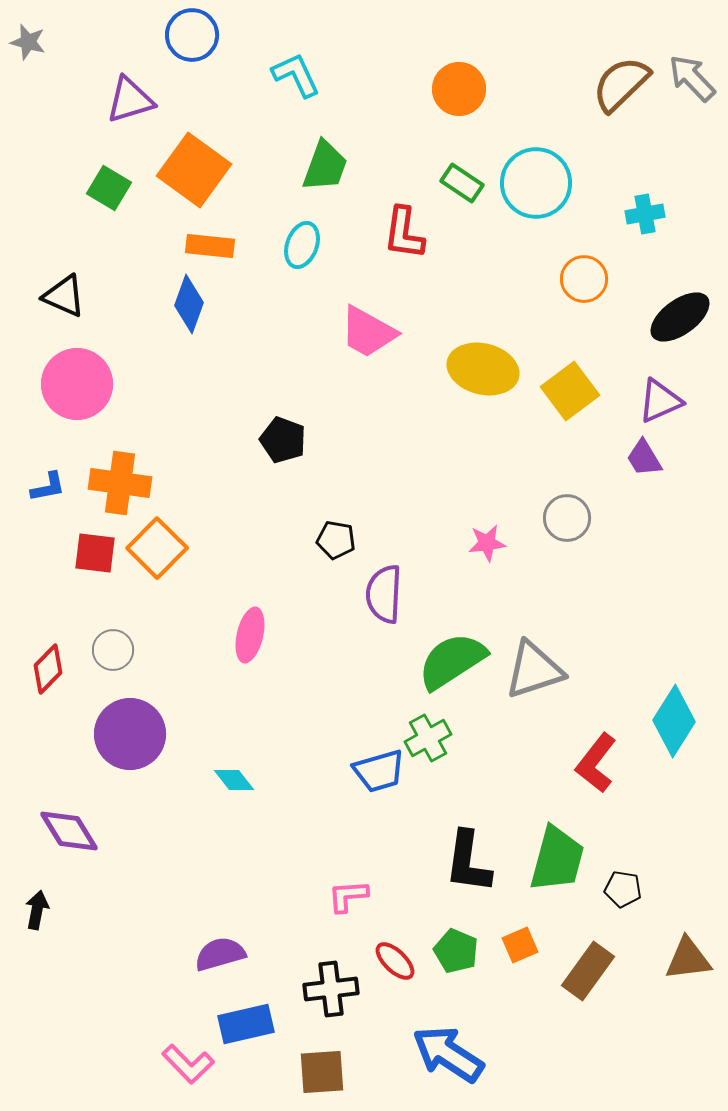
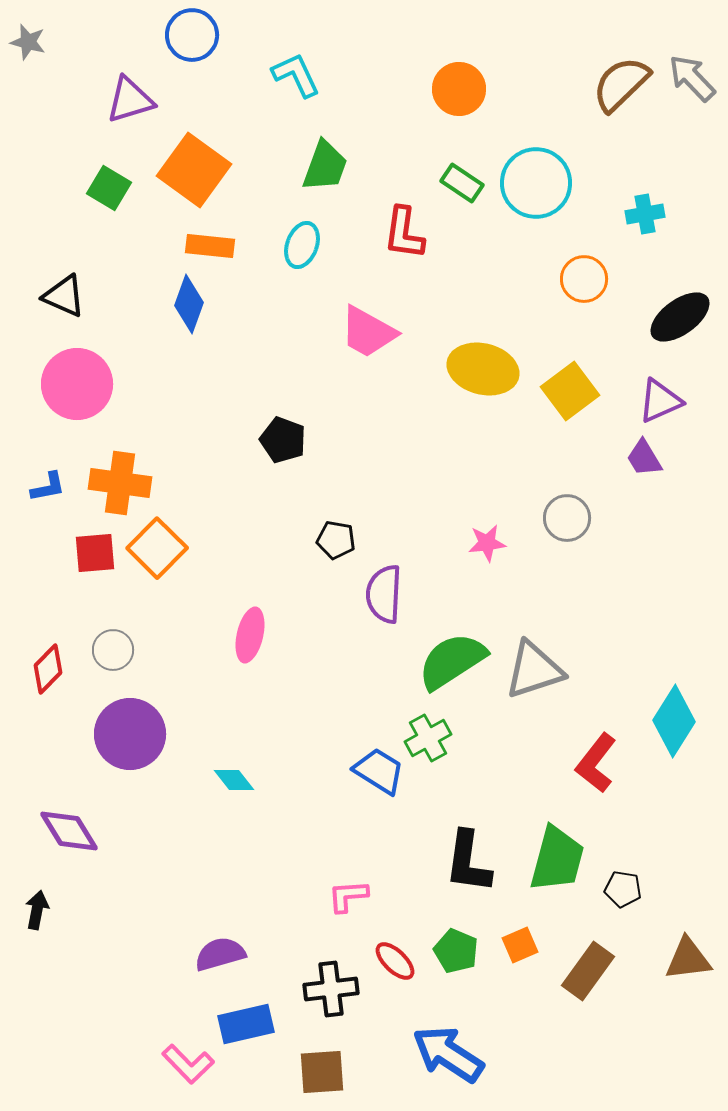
red square at (95, 553): rotated 12 degrees counterclockwise
blue trapezoid at (379, 771): rotated 132 degrees counterclockwise
